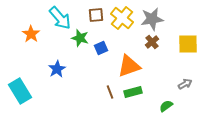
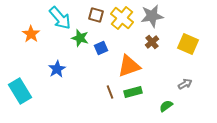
brown square: rotated 21 degrees clockwise
gray star: moved 3 px up
yellow square: rotated 25 degrees clockwise
